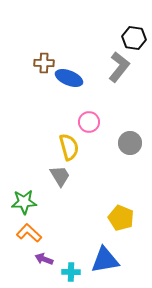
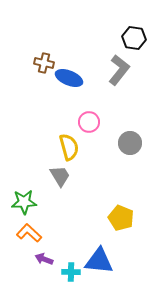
brown cross: rotated 12 degrees clockwise
gray L-shape: moved 3 px down
blue triangle: moved 6 px left, 1 px down; rotated 16 degrees clockwise
